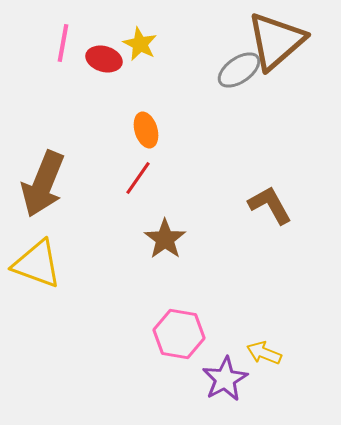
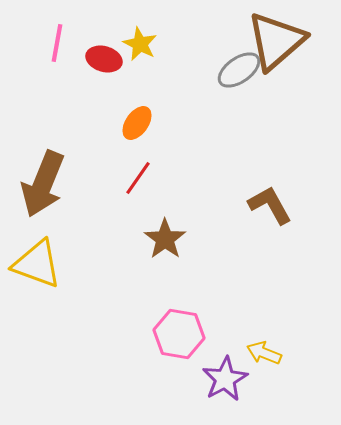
pink line: moved 6 px left
orange ellipse: moved 9 px left, 7 px up; rotated 52 degrees clockwise
